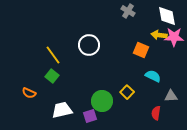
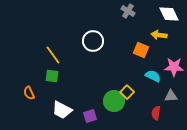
white diamond: moved 2 px right, 2 px up; rotated 15 degrees counterclockwise
pink star: moved 30 px down
white circle: moved 4 px right, 4 px up
green square: rotated 32 degrees counterclockwise
orange semicircle: rotated 40 degrees clockwise
green circle: moved 12 px right
white trapezoid: rotated 140 degrees counterclockwise
